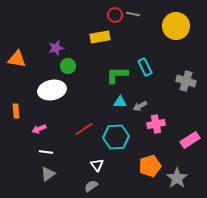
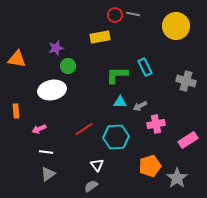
pink rectangle: moved 2 px left
